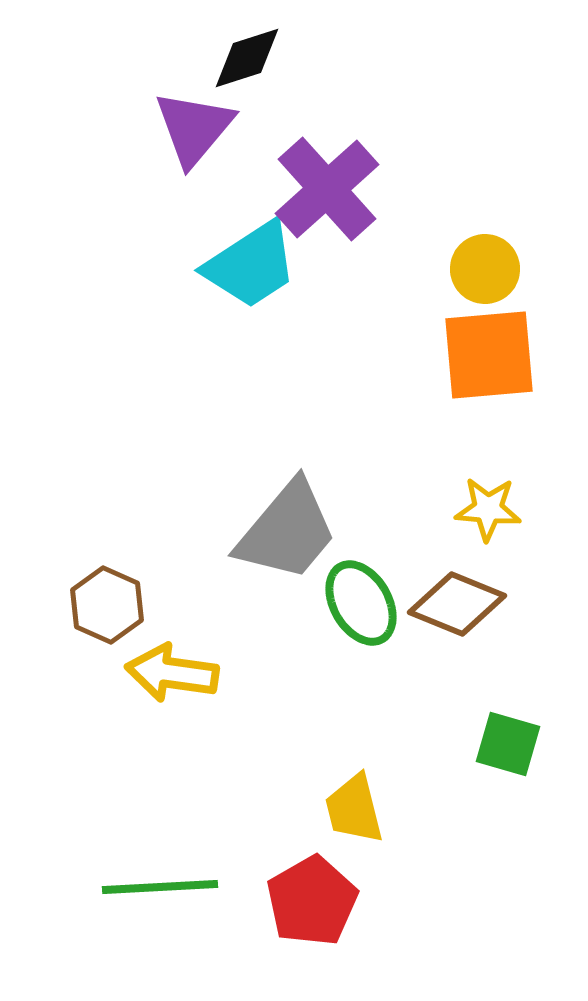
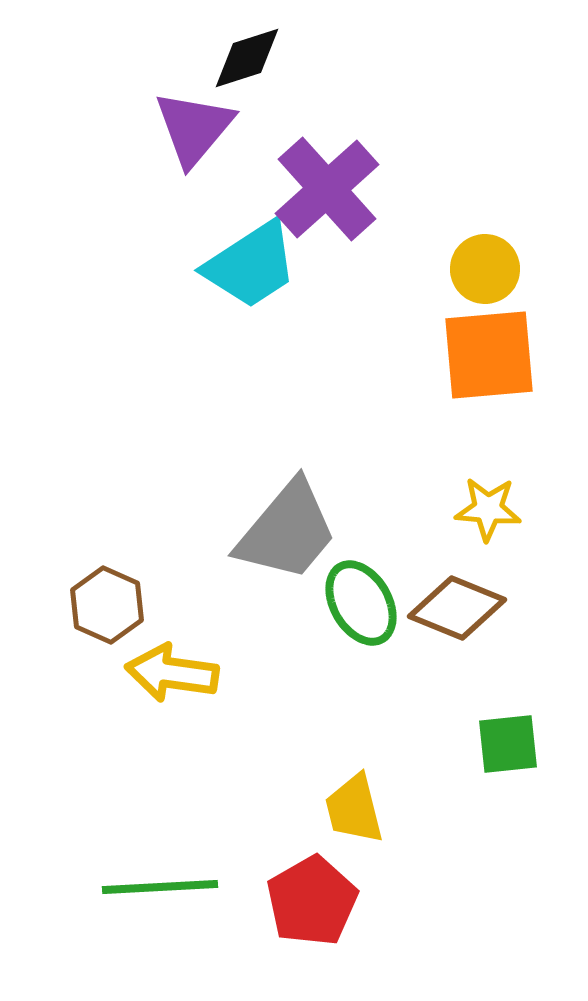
brown diamond: moved 4 px down
green square: rotated 22 degrees counterclockwise
